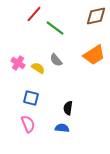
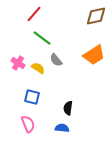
green line: moved 13 px left, 10 px down
blue square: moved 1 px right, 1 px up
